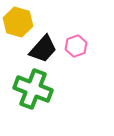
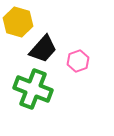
pink hexagon: moved 2 px right, 15 px down
